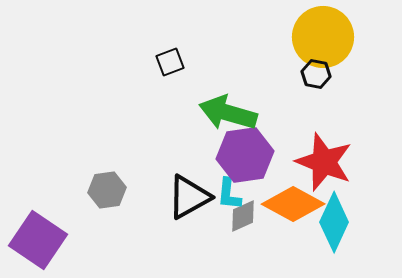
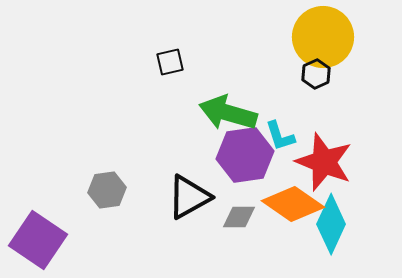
black square: rotated 8 degrees clockwise
black hexagon: rotated 24 degrees clockwise
cyan L-shape: moved 51 px right, 58 px up; rotated 24 degrees counterclockwise
orange diamond: rotated 6 degrees clockwise
gray diamond: moved 4 px left, 1 px down; rotated 24 degrees clockwise
cyan diamond: moved 3 px left, 2 px down
